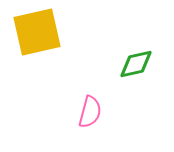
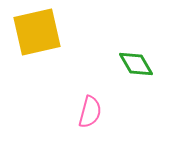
green diamond: rotated 72 degrees clockwise
